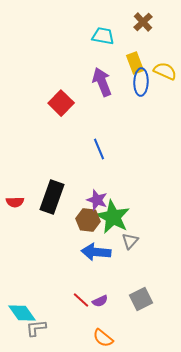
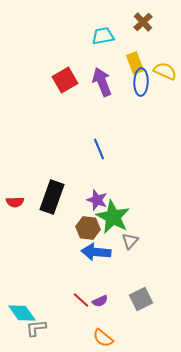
cyan trapezoid: rotated 20 degrees counterclockwise
red square: moved 4 px right, 23 px up; rotated 15 degrees clockwise
brown hexagon: moved 8 px down
